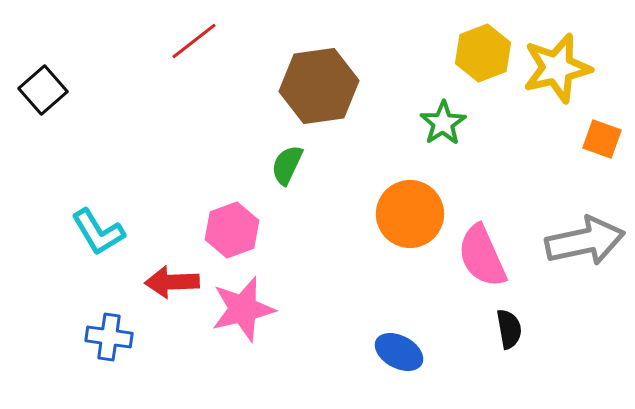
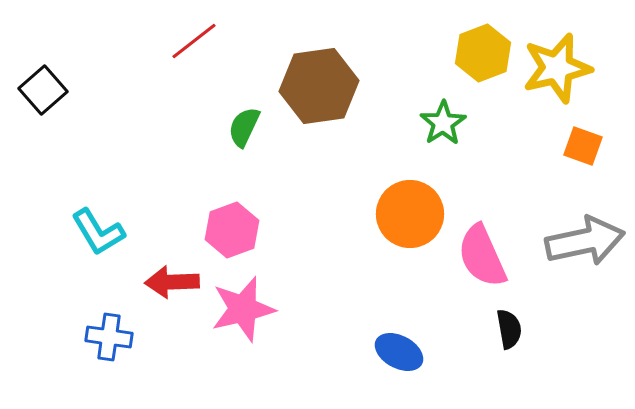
orange square: moved 19 px left, 7 px down
green semicircle: moved 43 px left, 38 px up
